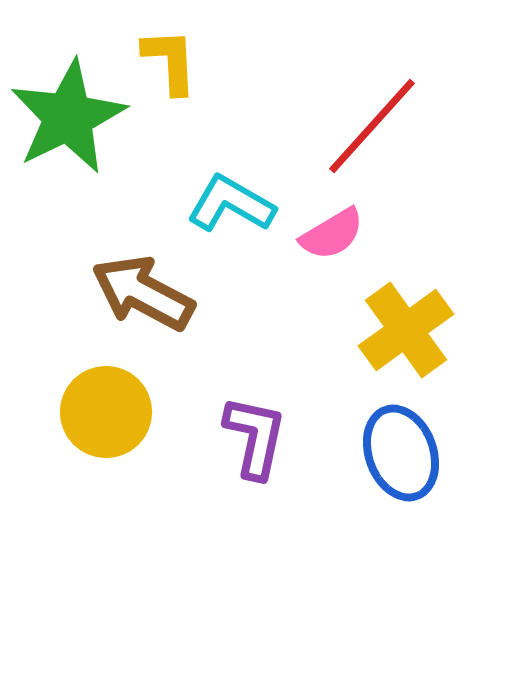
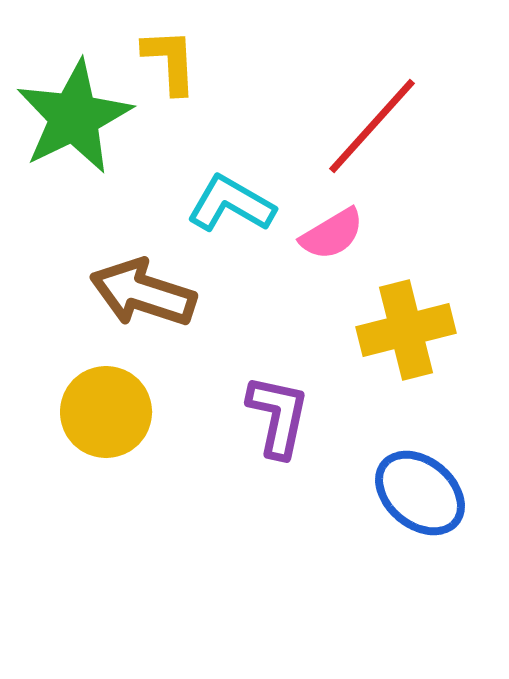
green star: moved 6 px right
brown arrow: rotated 10 degrees counterclockwise
yellow cross: rotated 22 degrees clockwise
purple L-shape: moved 23 px right, 21 px up
blue ellipse: moved 19 px right, 40 px down; rotated 30 degrees counterclockwise
